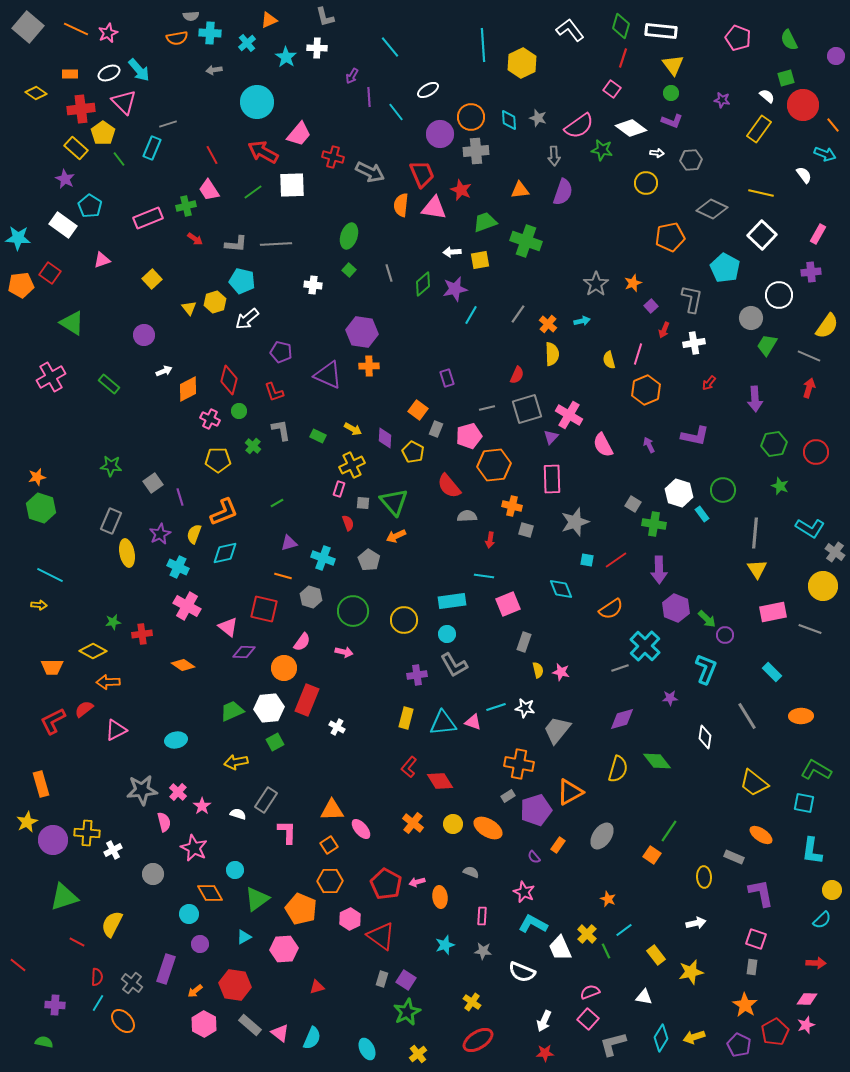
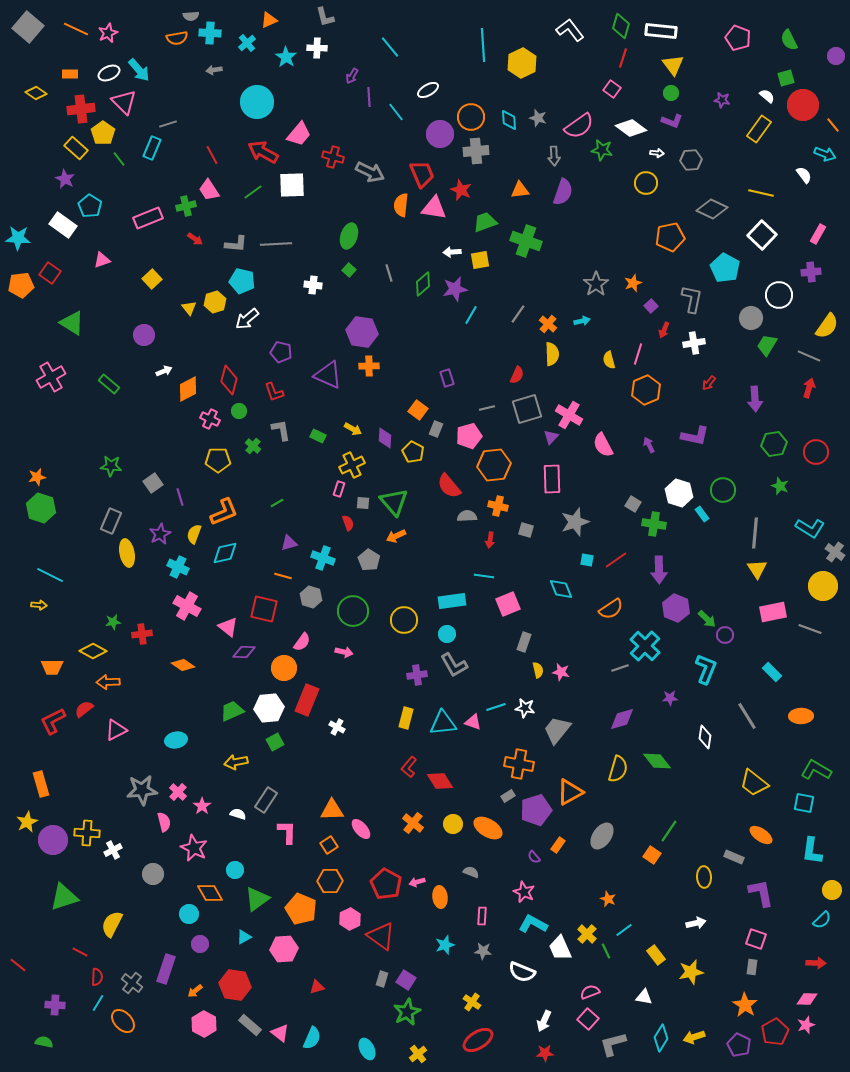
orange cross at (512, 506): moved 14 px left
red line at (77, 942): moved 3 px right, 10 px down
